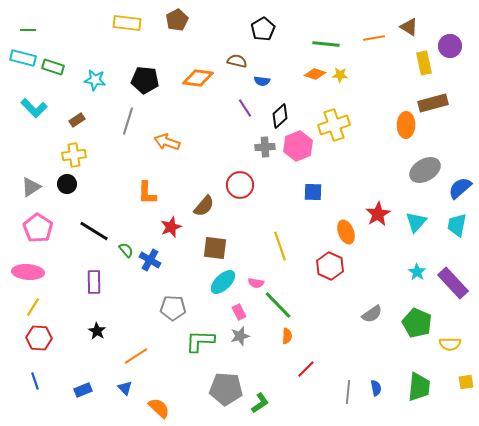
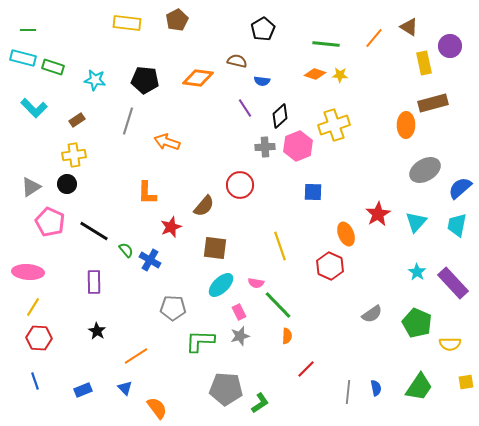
orange line at (374, 38): rotated 40 degrees counterclockwise
pink pentagon at (38, 228): moved 12 px right, 6 px up; rotated 8 degrees counterclockwise
orange ellipse at (346, 232): moved 2 px down
cyan ellipse at (223, 282): moved 2 px left, 3 px down
green trapezoid at (419, 387): rotated 28 degrees clockwise
orange semicircle at (159, 408): moved 2 px left; rotated 10 degrees clockwise
